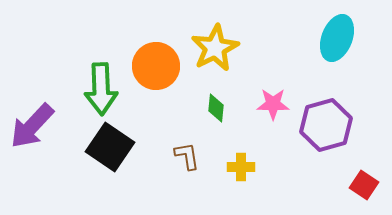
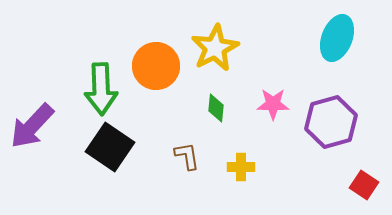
purple hexagon: moved 5 px right, 3 px up
